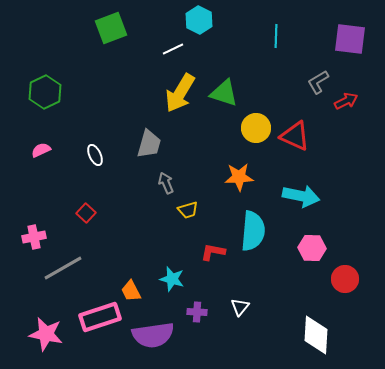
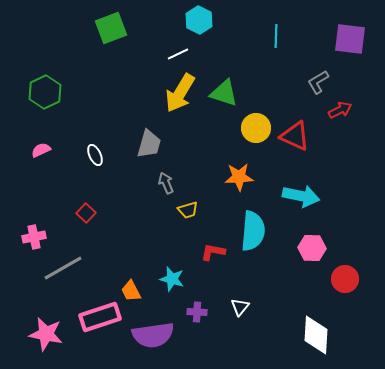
white line: moved 5 px right, 5 px down
red arrow: moved 6 px left, 9 px down
